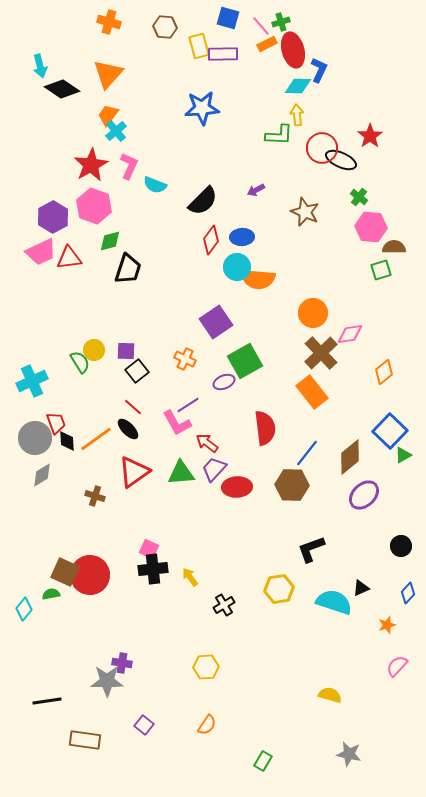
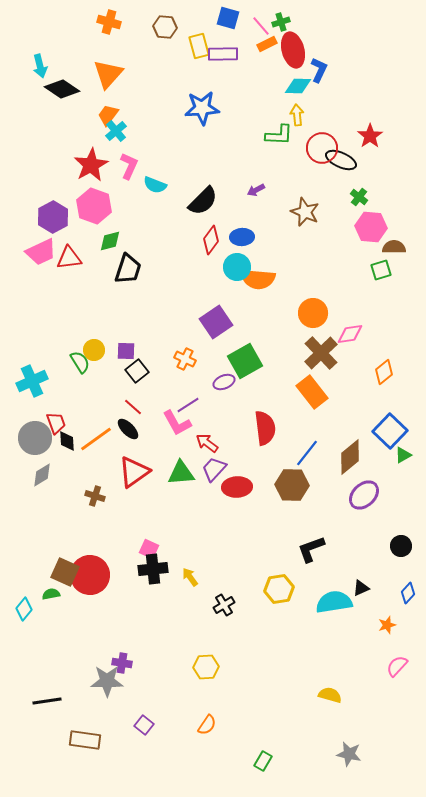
cyan semicircle at (334, 602): rotated 27 degrees counterclockwise
